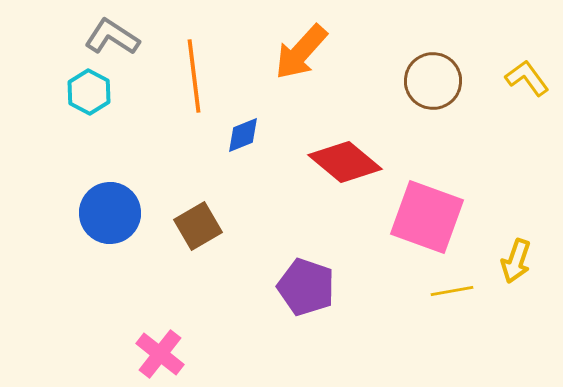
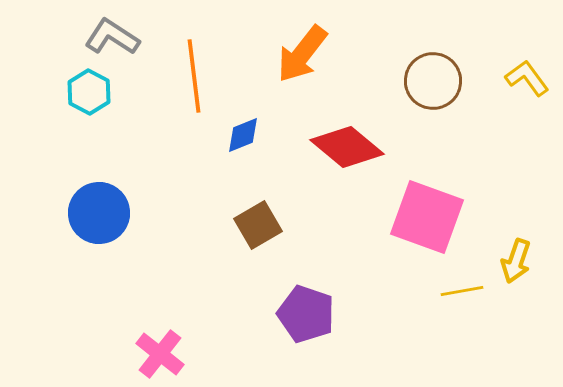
orange arrow: moved 1 px right, 2 px down; rotated 4 degrees counterclockwise
red diamond: moved 2 px right, 15 px up
blue circle: moved 11 px left
brown square: moved 60 px right, 1 px up
purple pentagon: moved 27 px down
yellow line: moved 10 px right
